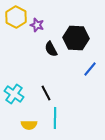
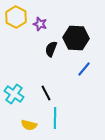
purple star: moved 3 px right, 1 px up
black semicircle: rotated 49 degrees clockwise
blue line: moved 6 px left
yellow semicircle: rotated 14 degrees clockwise
